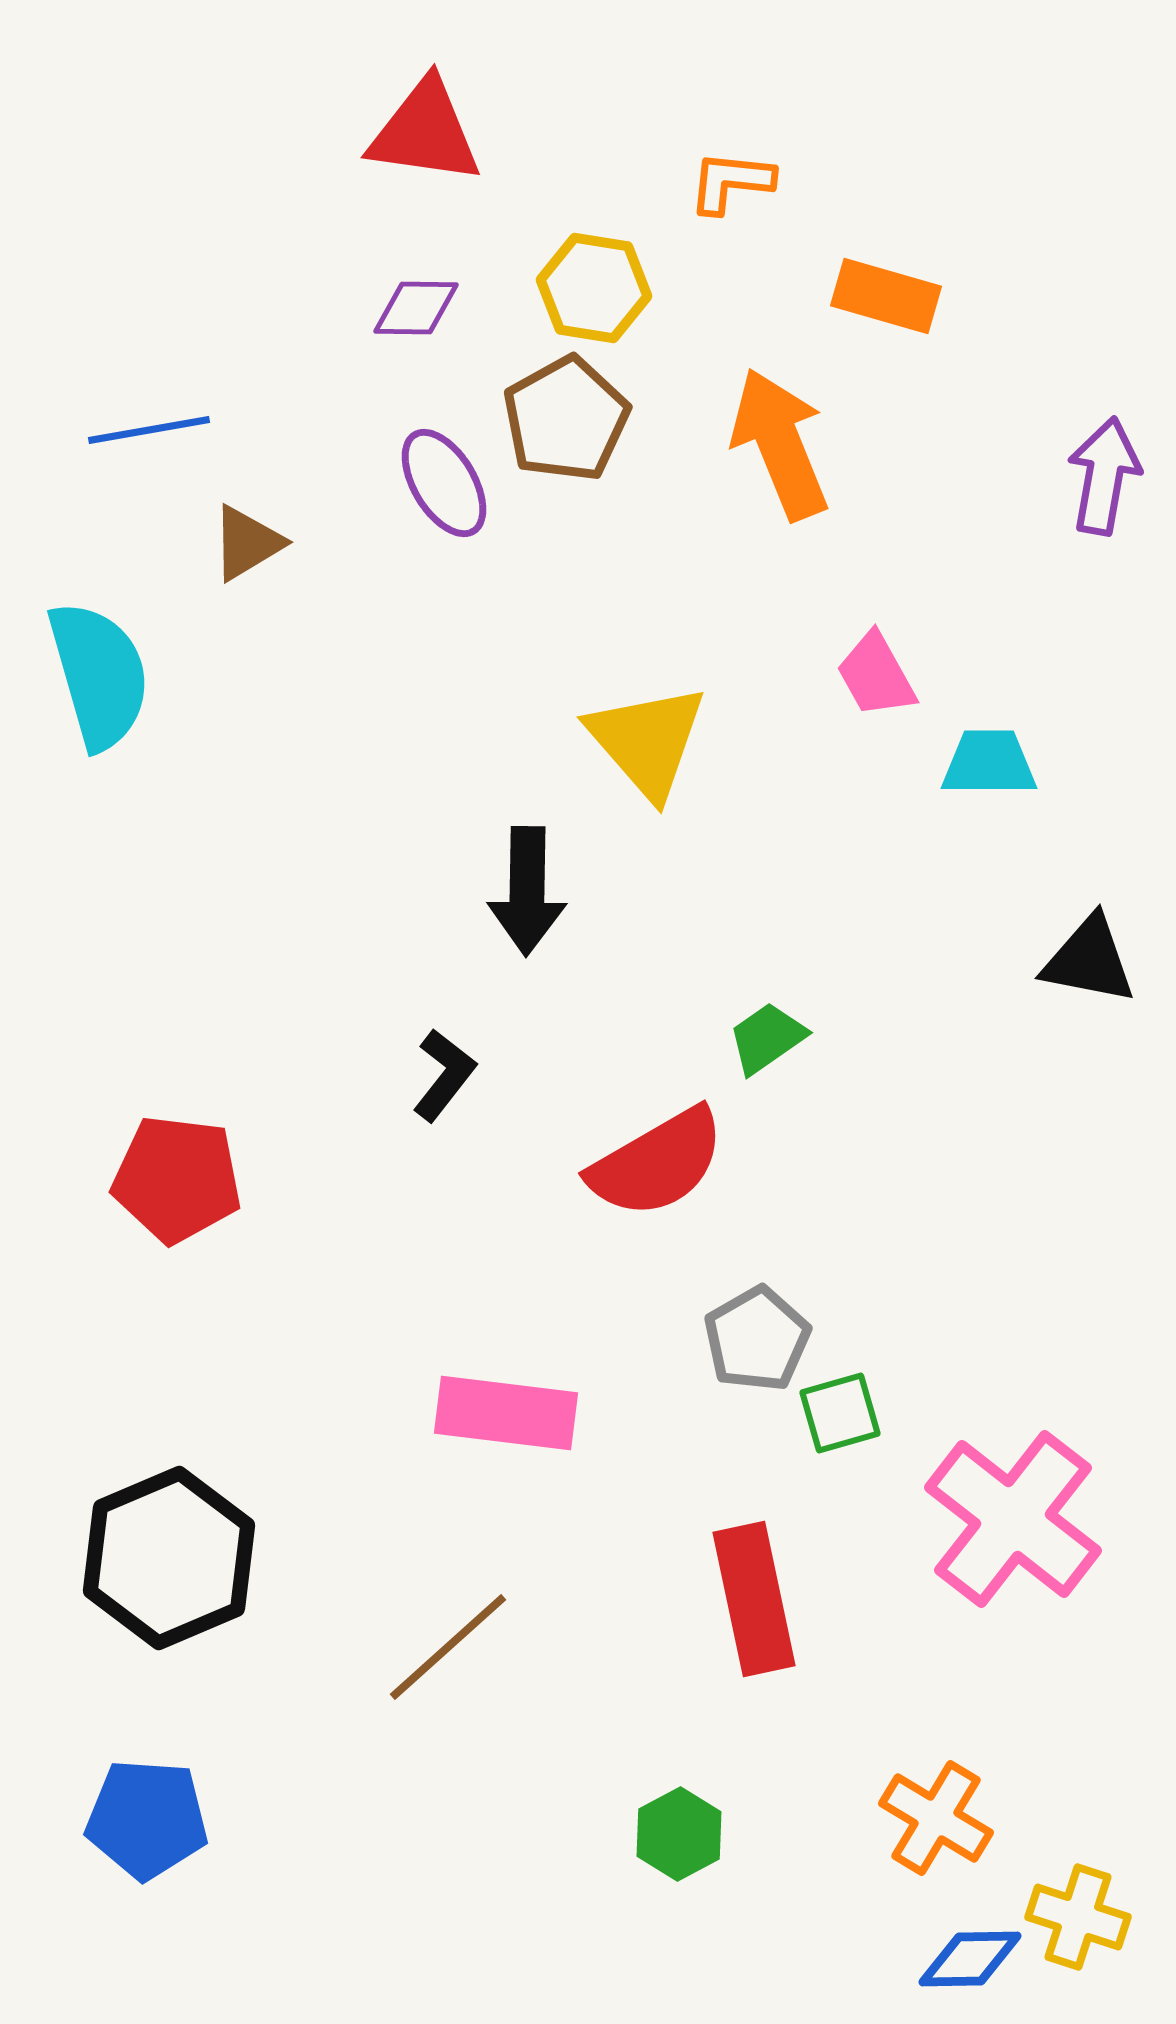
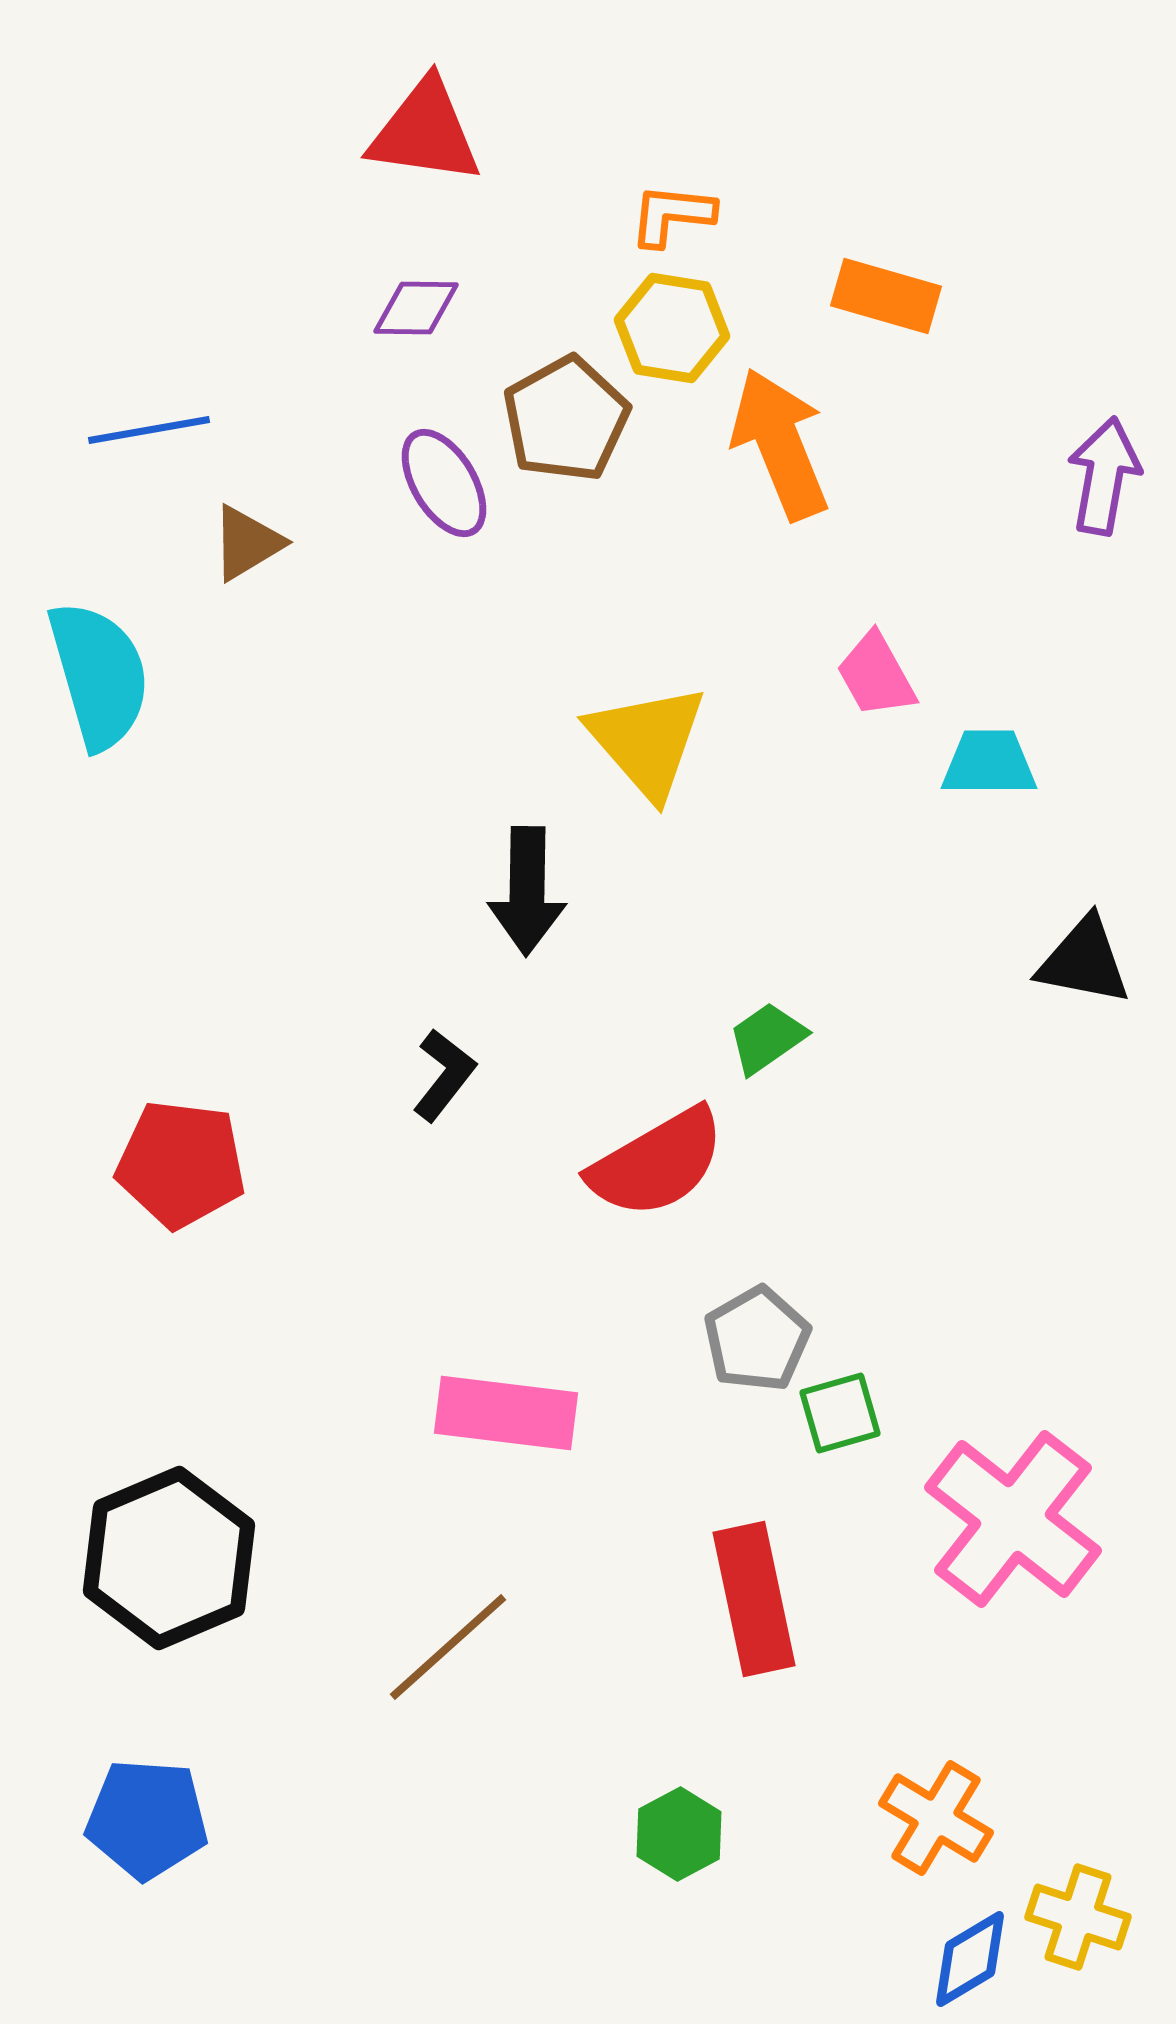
orange L-shape: moved 59 px left, 33 px down
yellow hexagon: moved 78 px right, 40 px down
black triangle: moved 5 px left, 1 px down
red pentagon: moved 4 px right, 15 px up
blue diamond: rotated 30 degrees counterclockwise
